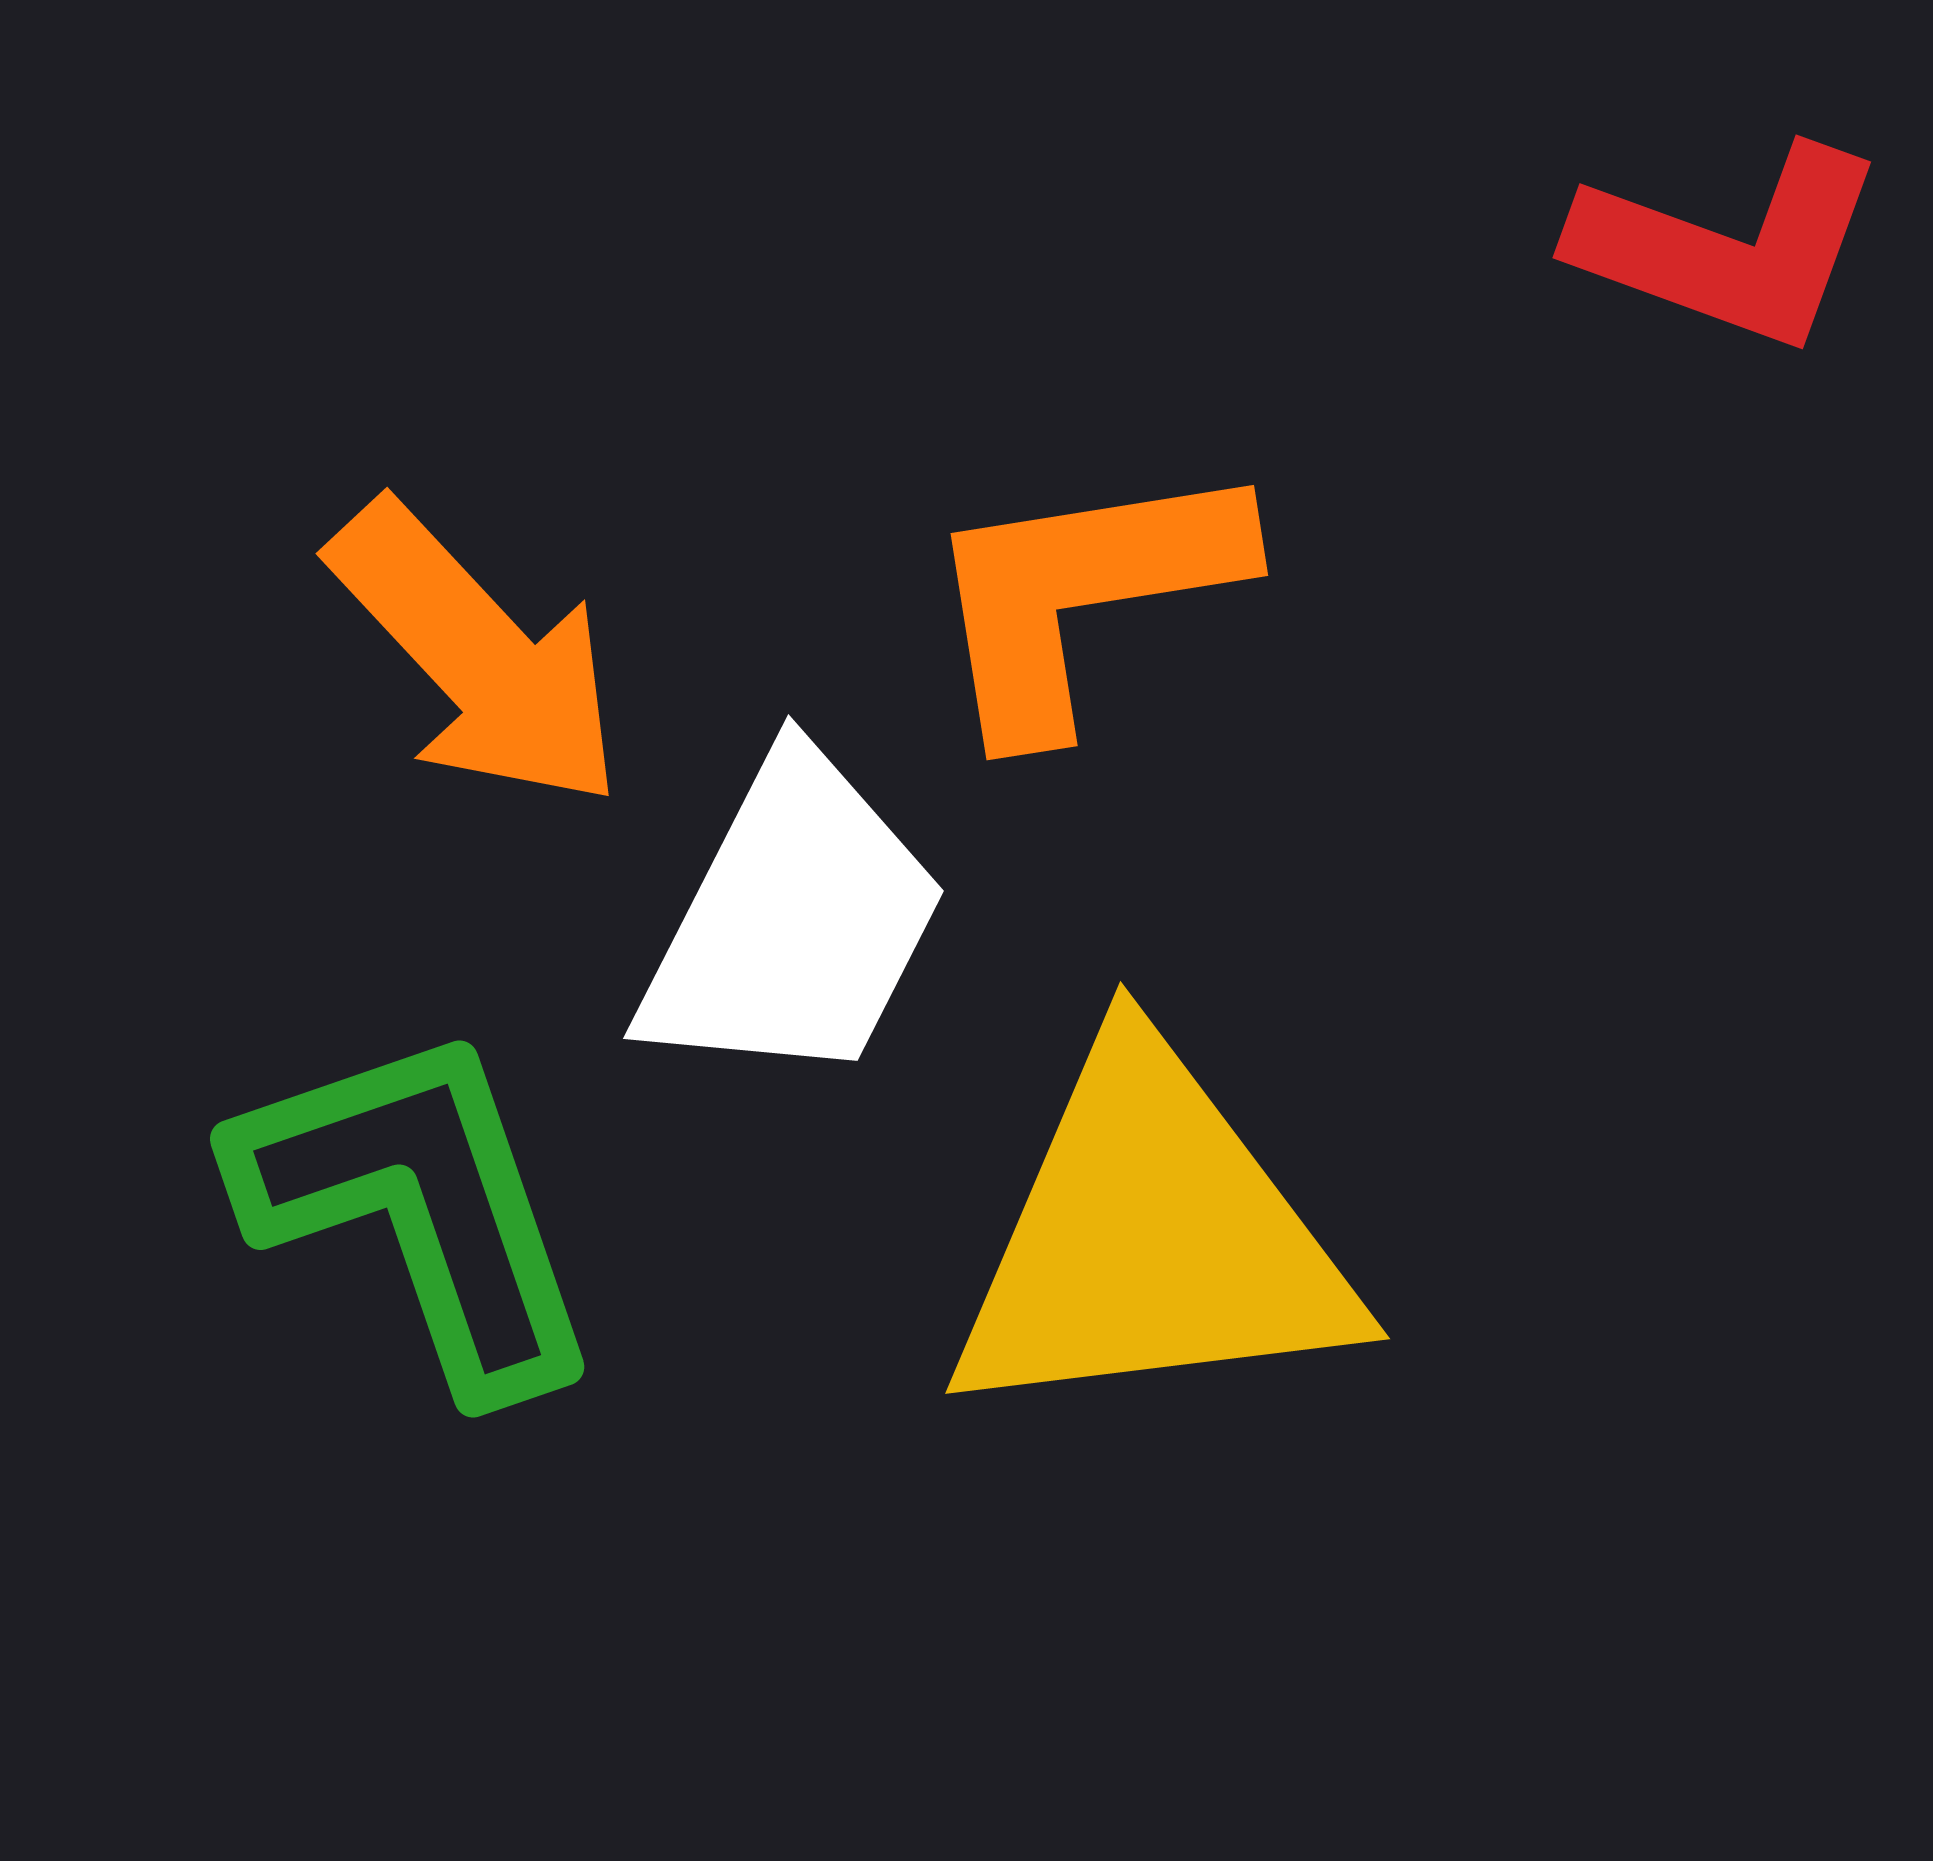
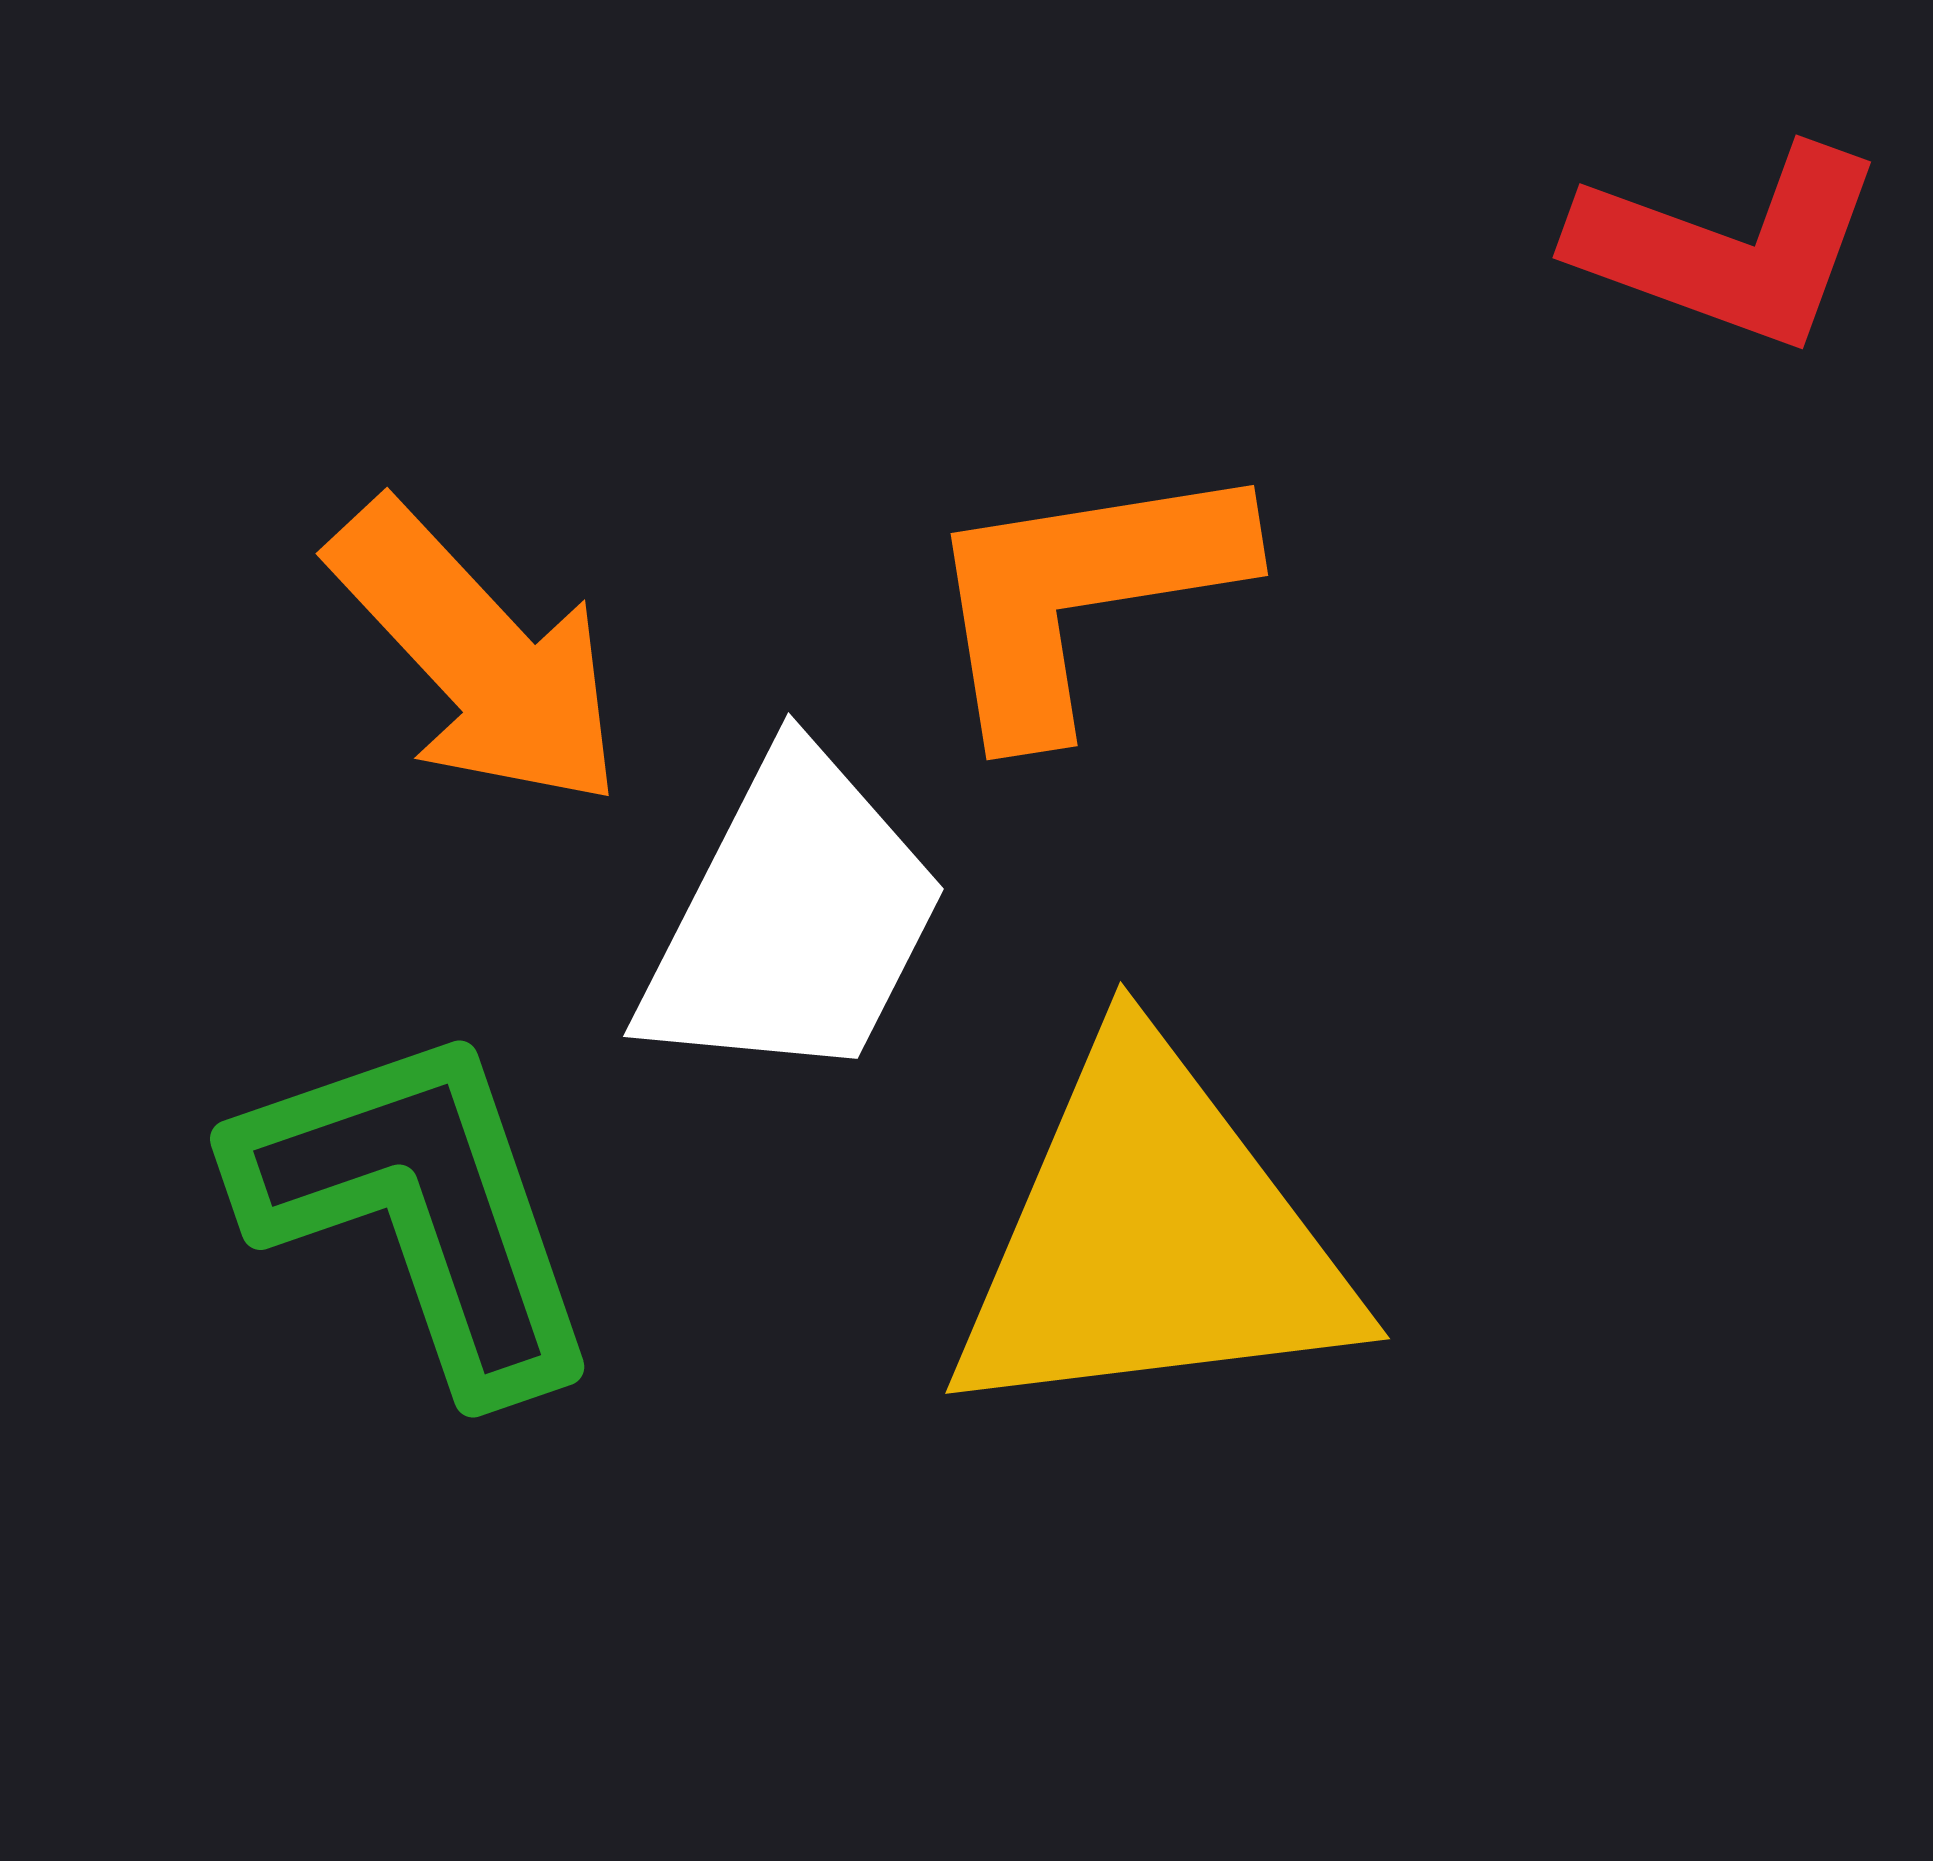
white trapezoid: moved 2 px up
